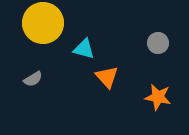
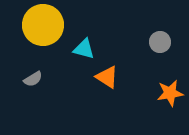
yellow circle: moved 2 px down
gray circle: moved 2 px right, 1 px up
orange triangle: rotated 15 degrees counterclockwise
orange star: moved 12 px right, 4 px up; rotated 20 degrees counterclockwise
